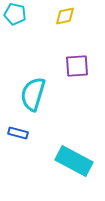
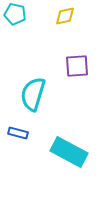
cyan rectangle: moved 5 px left, 9 px up
